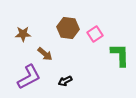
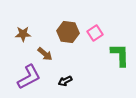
brown hexagon: moved 4 px down
pink square: moved 1 px up
